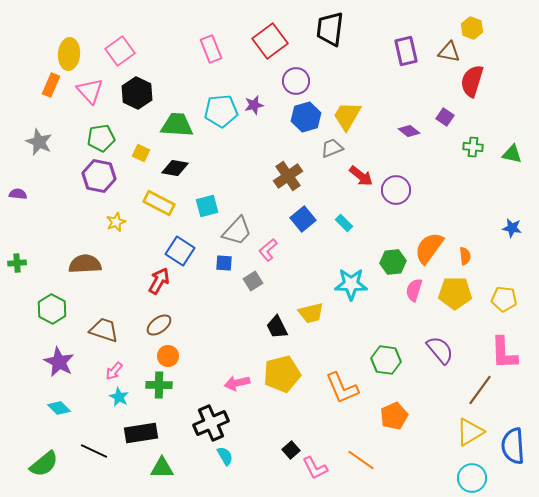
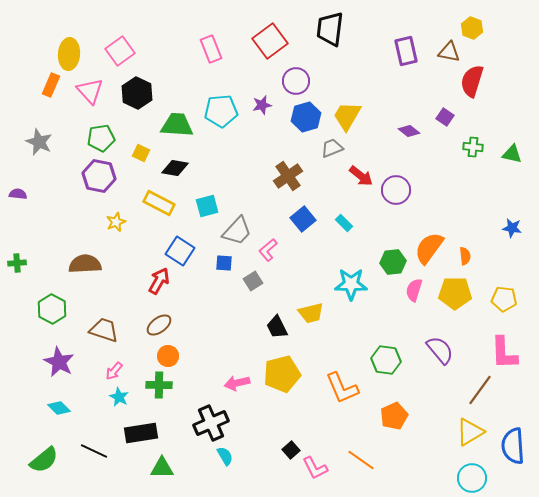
purple star at (254, 105): moved 8 px right
green semicircle at (44, 464): moved 4 px up
